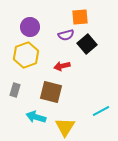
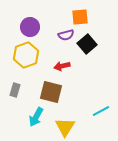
cyan arrow: rotated 78 degrees counterclockwise
